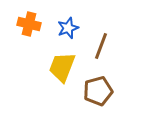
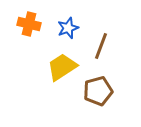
yellow trapezoid: rotated 36 degrees clockwise
